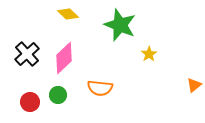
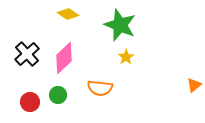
yellow diamond: rotated 10 degrees counterclockwise
yellow star: moved 23 px left, 3 px down
